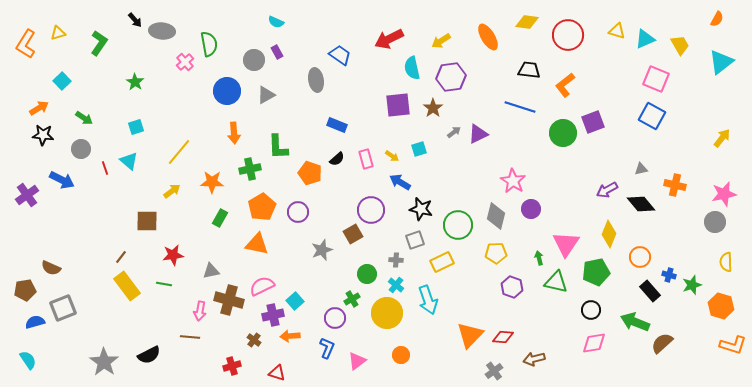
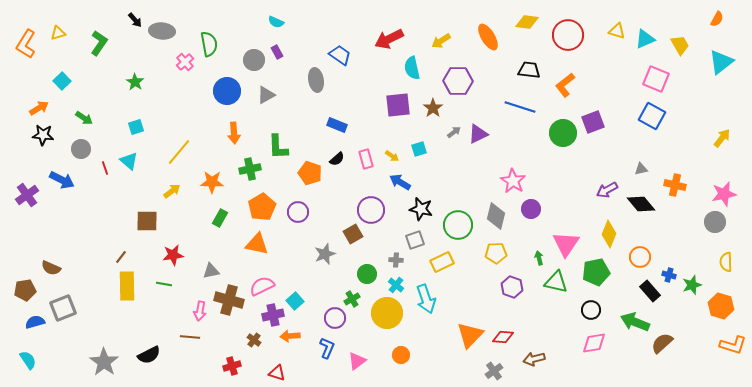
purple hexagon at (451, 77): moved 7 px right, 4 px down; rotated 8 degrees clockwise
gray star at (322, 250): moved 3 px right, 4 px down
yellow rectangle at (127, 286): rotated 36 degrees clockwise
cyan arrow at (428, 300): moved 2 px left, 1 px up
